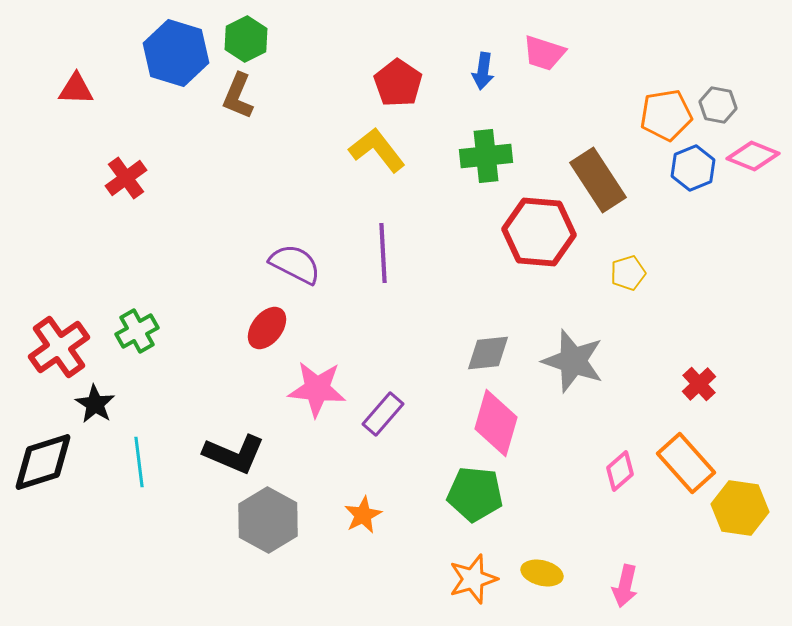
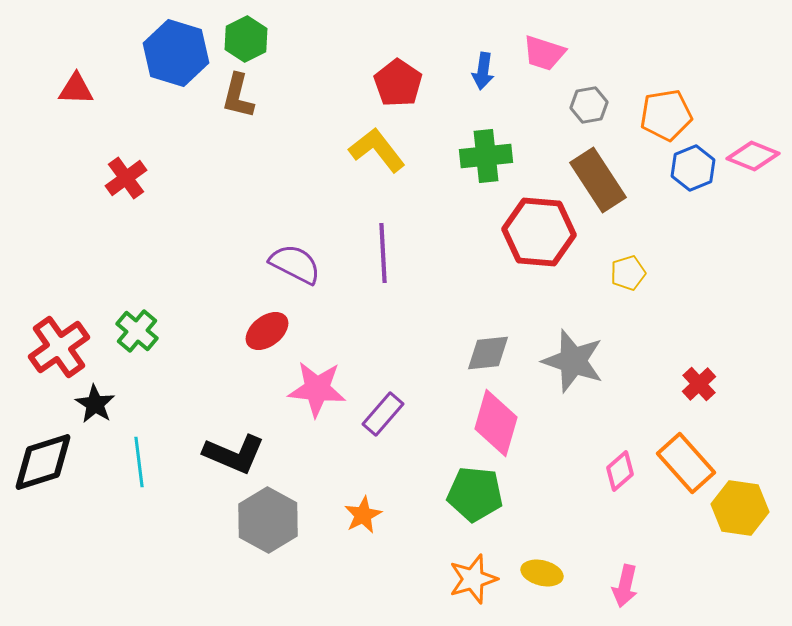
brown L-shape at (238, 96): rotated 9 degrees counterclockwise
gray hexagon at (718, 105): moved 129 px left; rotated 21 degrees counterclockwise
red ellipse at (267, 328): moved 3 px down; rotated 15 degrees clockwise
green cross at (137, 331): rotated 21 degrees counterclockwise
